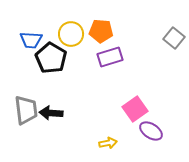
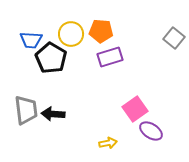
black arrow: moved 2 px right, 1 px down
